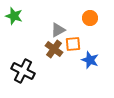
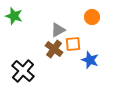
orange circle: moved 2 px right, 1 px up
black cross: rotated 15 degrees clockwise
